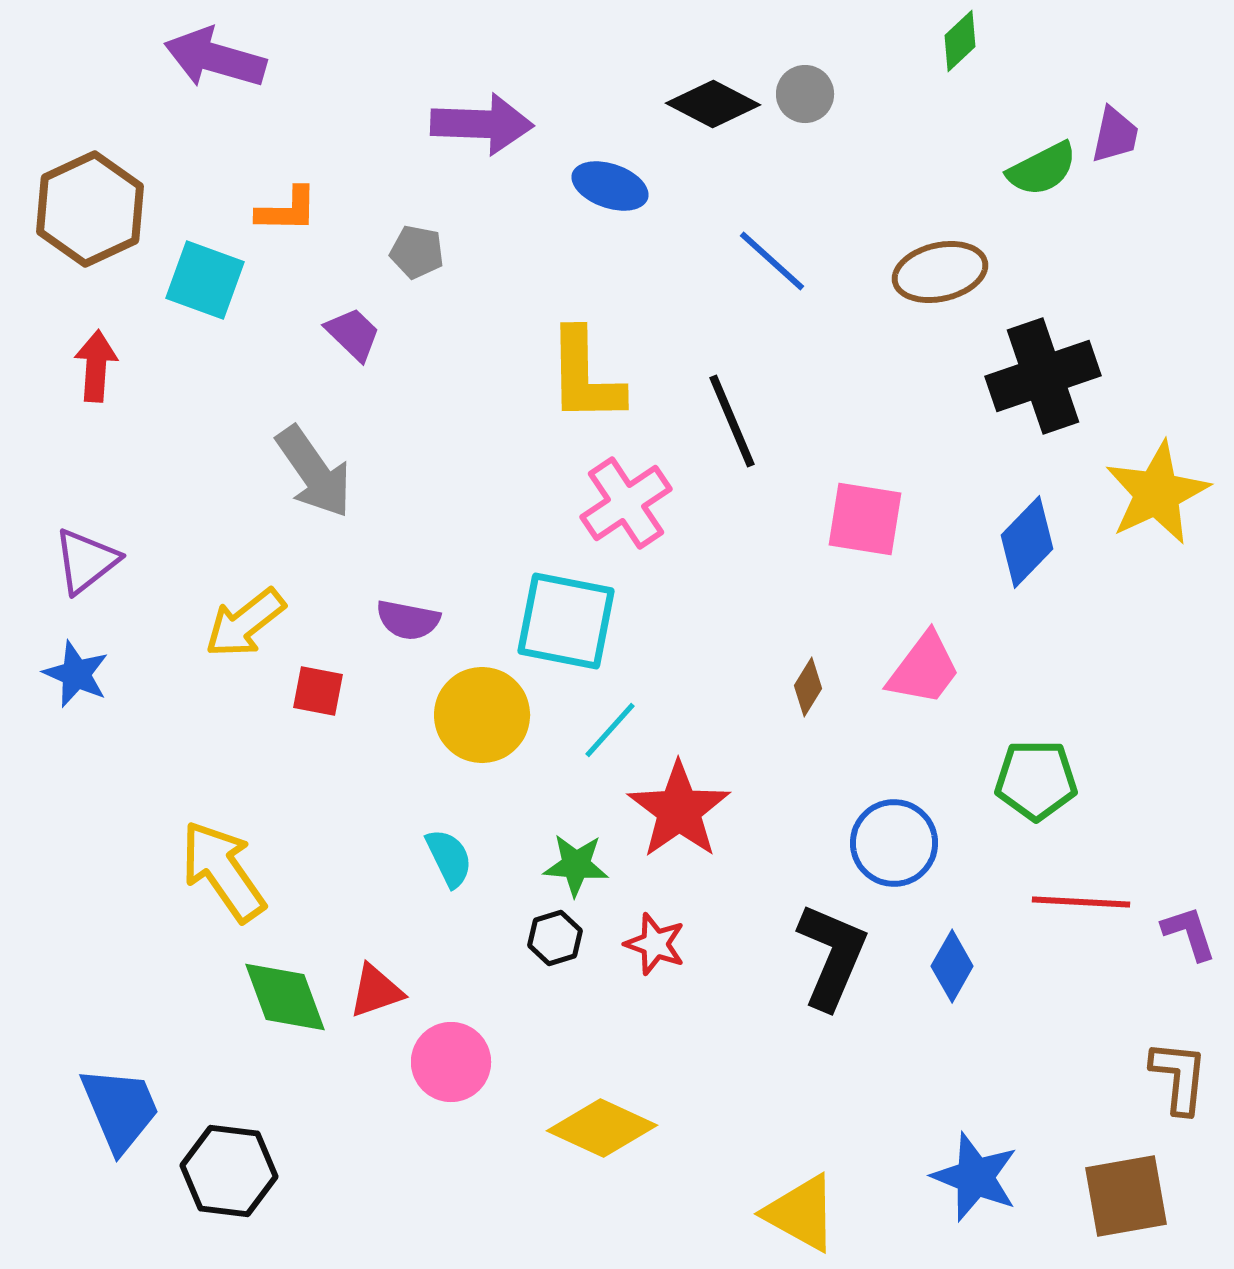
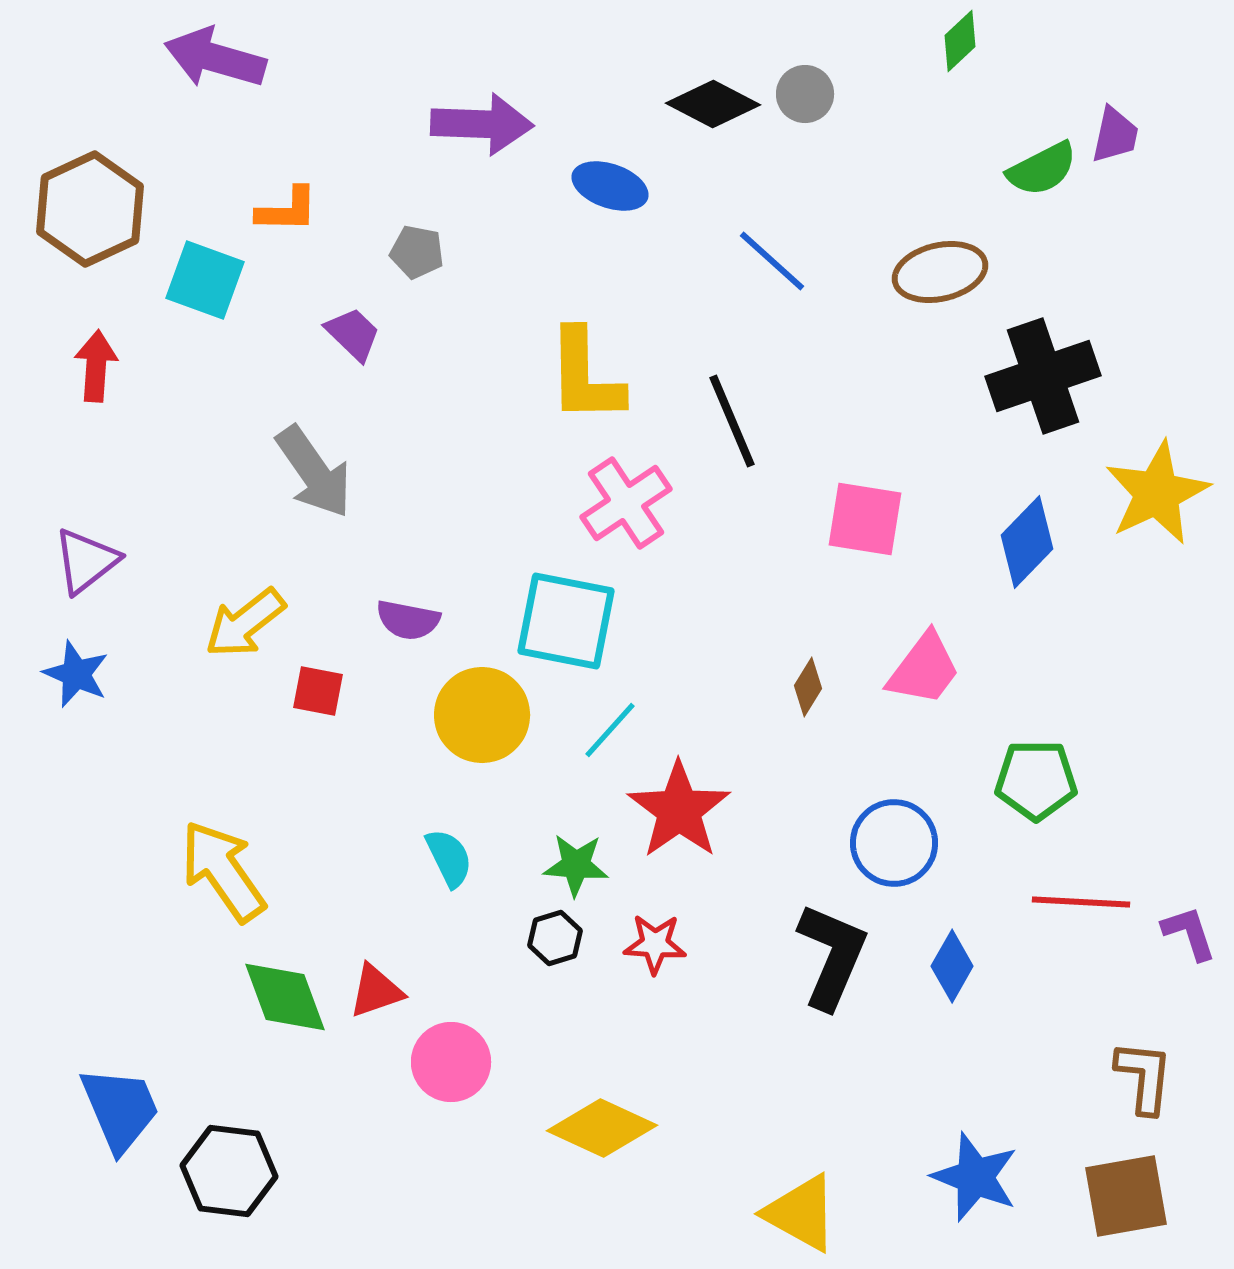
red star at (655, 944): rotated 16 degrees counterclockwise
brown L-shape at (1179, 1077): moved 35 px left
